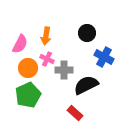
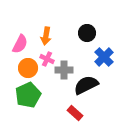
blue cross: rotated 18 degrees clockwise
